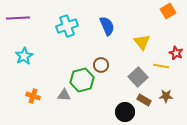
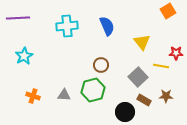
cyan cross: rotated 15 degrees clockwise
red star: rotated 24 degrees counterclockwise
green hexagon: moved 11 px right, 10 px down
